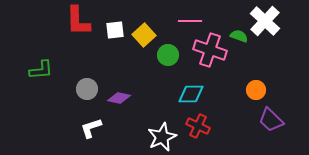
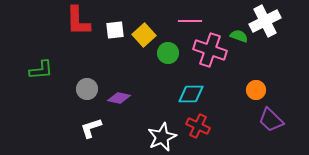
white cross: rotated 20 degrees clockwise
green circle: moved 2 px up
